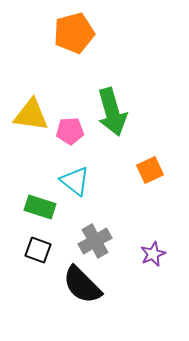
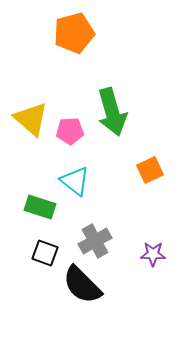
yellow triangle: moved 4 px down; rotated 33 degrees clockwise
black square: moved 7 px right, 3 px down
purple star: rotated 25 degrees clockwise
